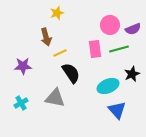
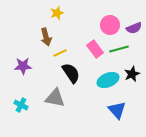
purple semicircle: moved 1 px right, 1 px up
pink rectangle: rotated 30 degrees counterclockwise
cyan ellipse: moved 6 px up
cyan cross: moved 2 px down; rotated 32 degrees counterclockwise
